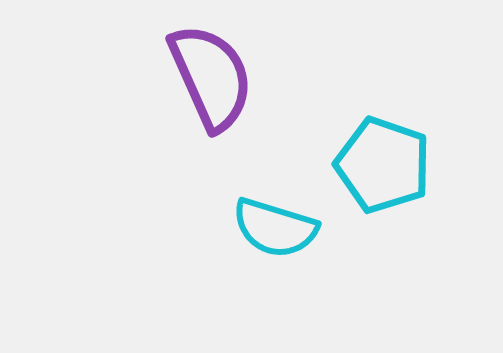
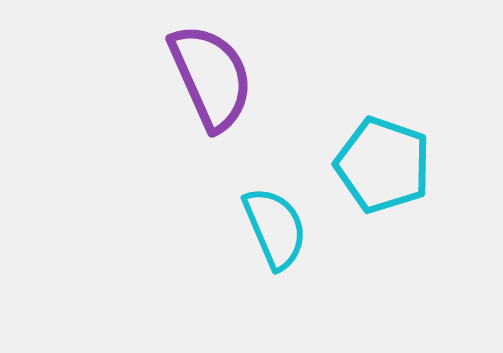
cyan semicircle: rotated 130 degrees counterclockwise
